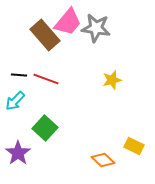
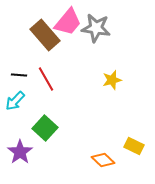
red line: rotated 40 degrees clockwise
purple star: moved 2 px right, 1 px up
